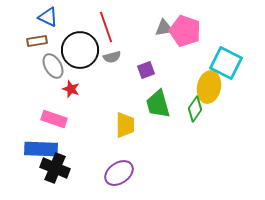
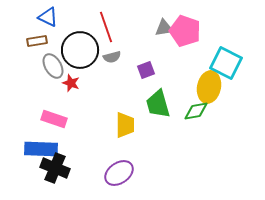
red star: moved 6 px up
green diamond: moved 1 px right, 2 px down; rotated 45 degrees clockwise
